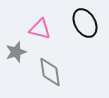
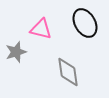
pink triangle: moved 1 px right
gray diamond: moved 18 px right
